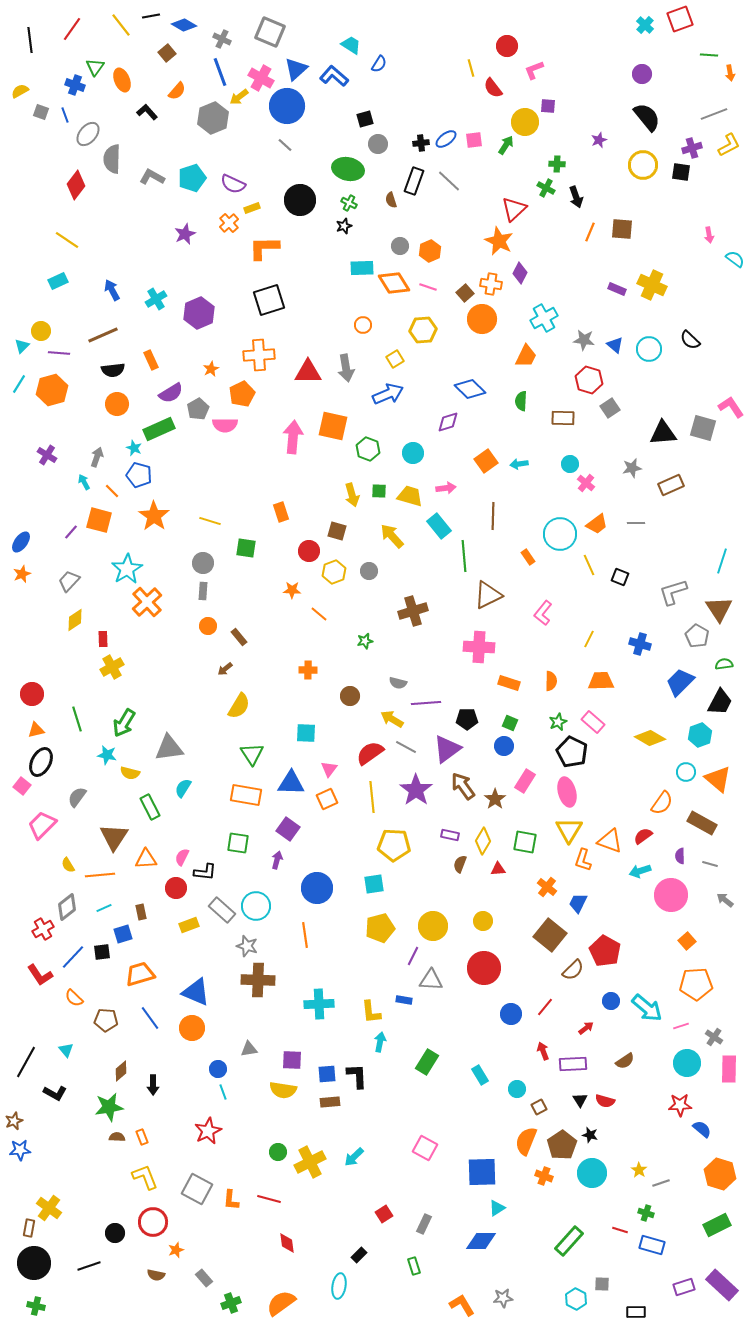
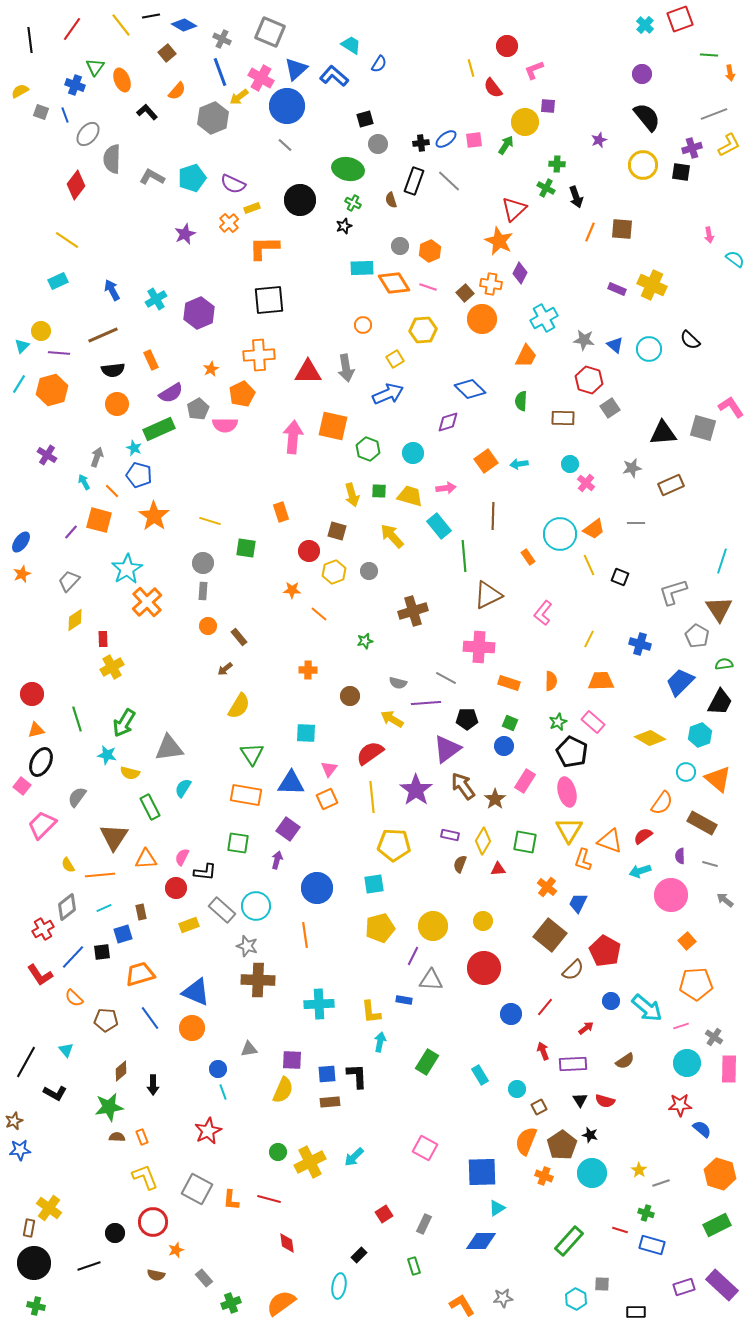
green cross at (349, 203): moved 4 px right
black square at (269, 300): rotated 12 degrees clockwise
orange trapezoid at (597, 524): moved 3 px left, 5 px down
gray line at (406, 747): moved 40 px right, 69 px up
yellow semicircle at (283, 1090): rotated 76 degrees counterclockwise
